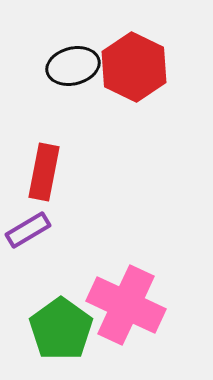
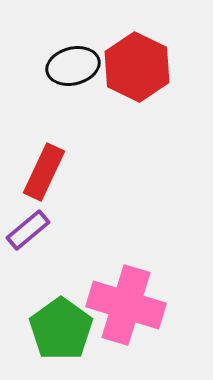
red hexagon: moved 3 px right
red rectangle: rotated 14 degrees clockwise
purple rectangle: rotated 9 degrees counterclockwise
pink cross: rotated 8 degrees counterclockwise
